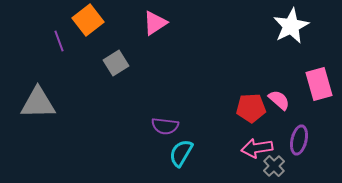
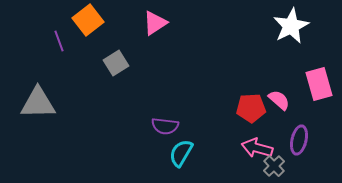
pink arrow: rotated 24 degrees clockwise
